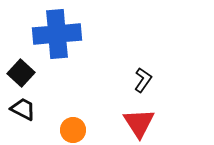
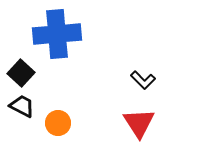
black L-shape: rotated 100 degrees clockwise
black trapezoid: moved 1 px left, 3 px up
orange circle: moved 15 px left, 7 px up
